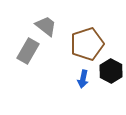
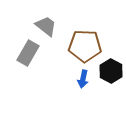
brown pentagon: moved 2 px left, 2 px down; rotated 20 degrees clockwise
gray rectangle: moved 2 px down
